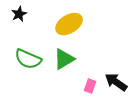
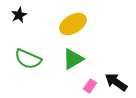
black star: moved 1 px down
yellow ellipse: moved 4 px right
green triangle: moved 9 px right
pink rectangle: rotated 16 degrees clockwise
